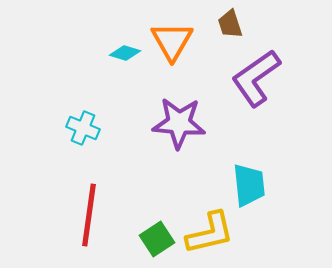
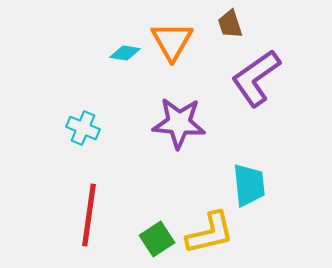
cyan diamond: rotated 8 degrees counterclockwise
